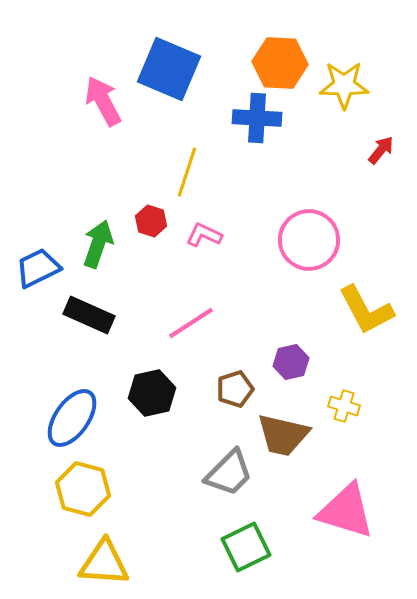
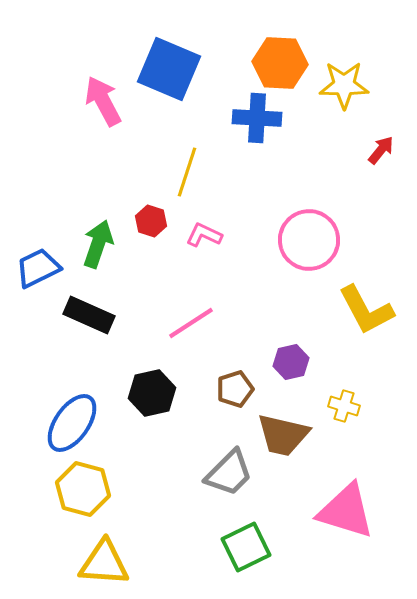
blue ellipse: moved 5 px down
